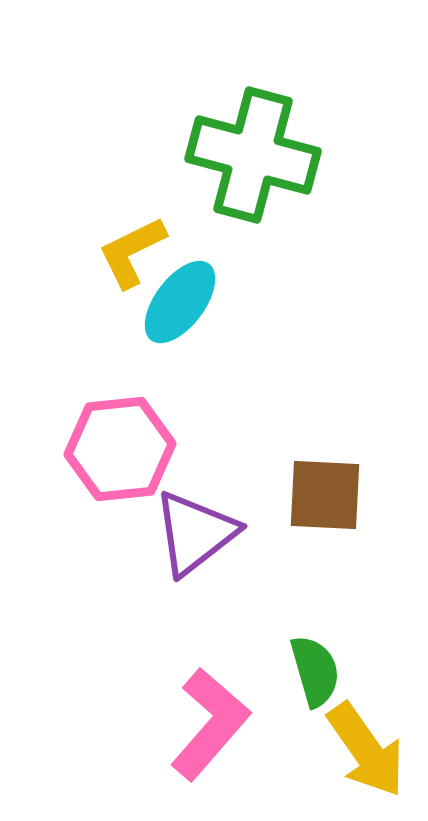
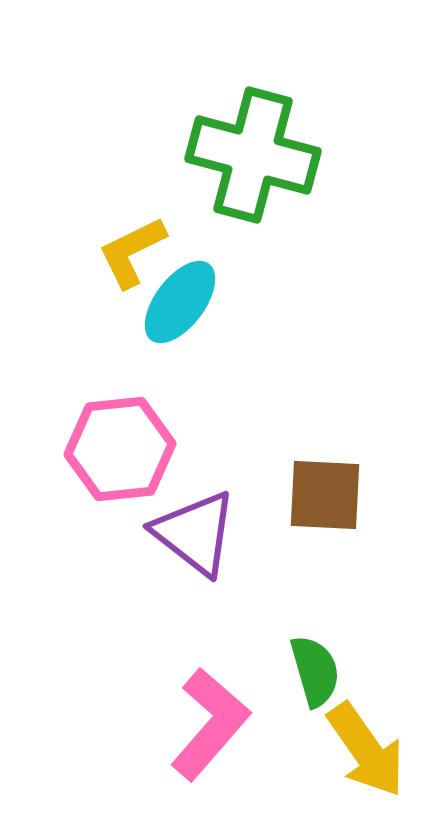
purple triangle: rotated 44 degrees counterclockwise
